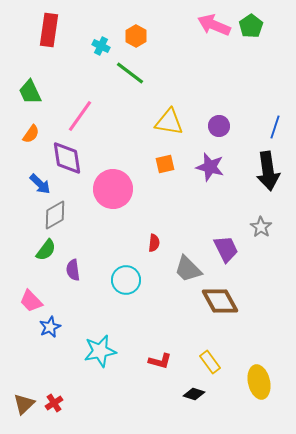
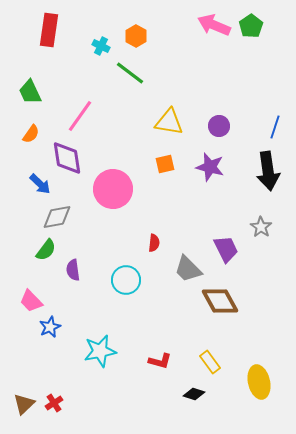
gray diamond: moved 2 px right, 2 px down; rotated 20 degrees clockwise
